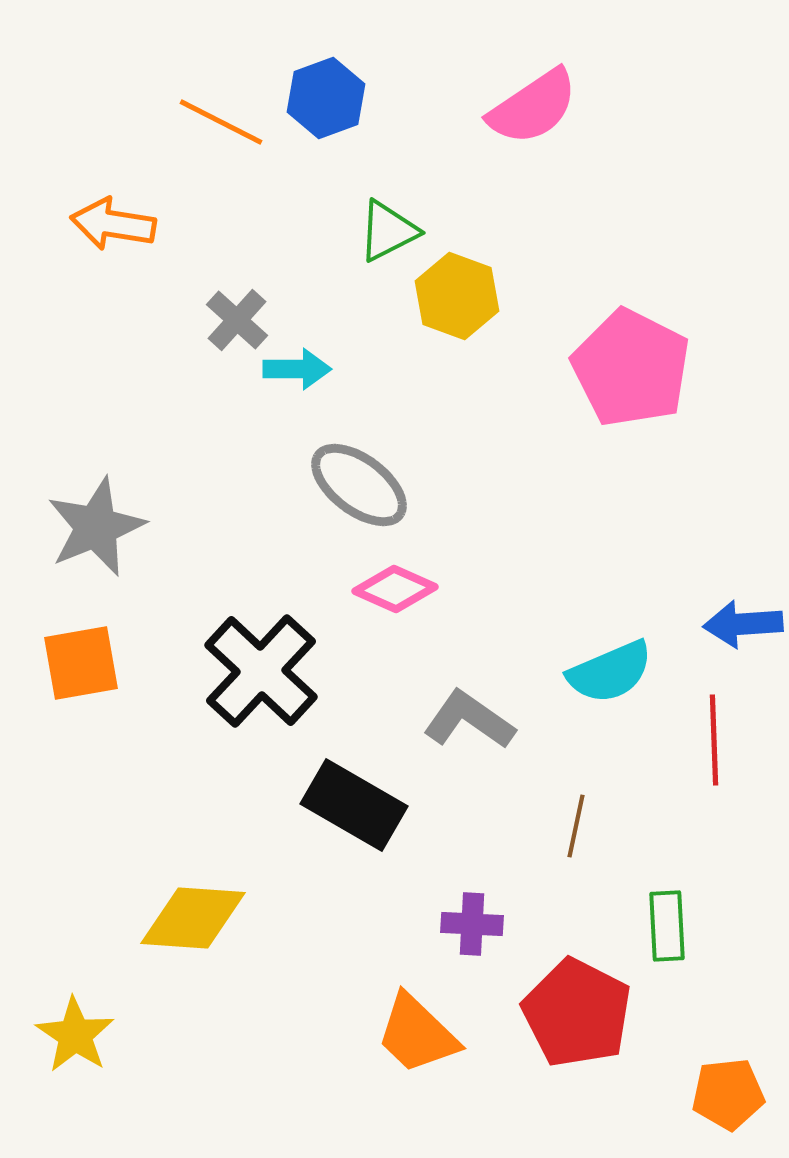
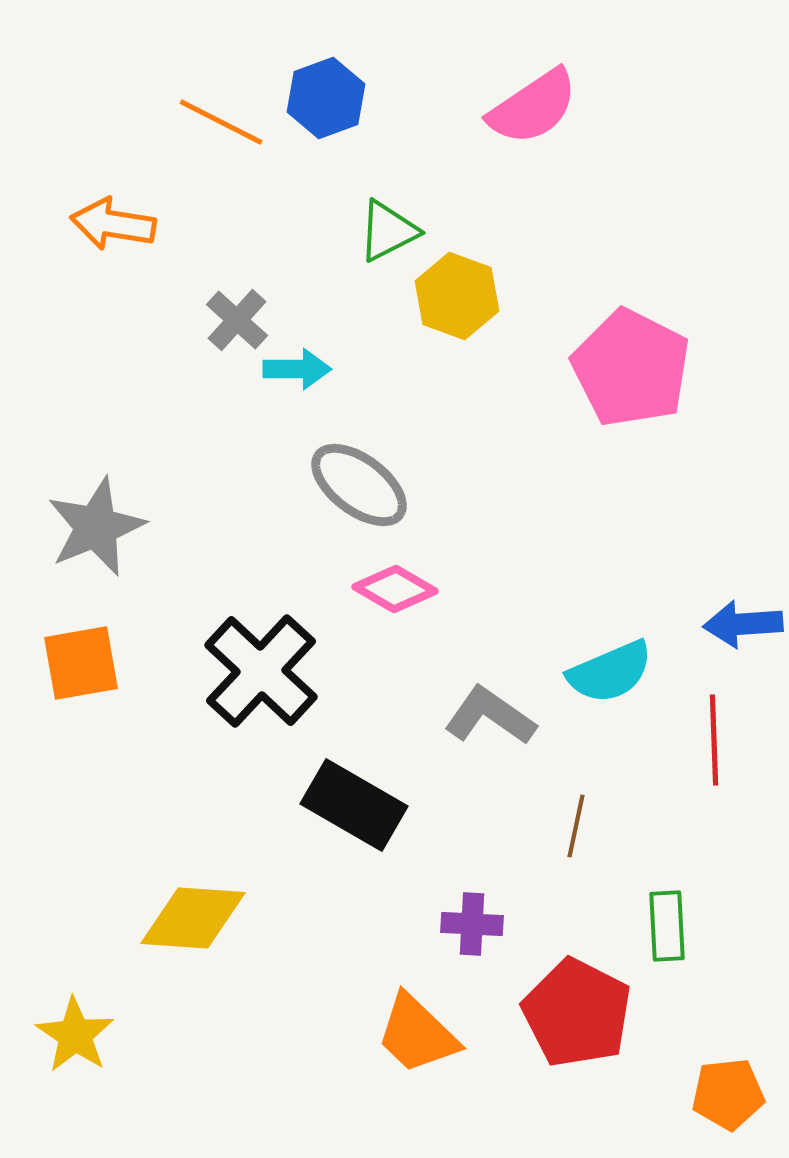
pink diamond: rotated 6 degrees clockwise
gray L-shape: moved 21 px right, 4 px up
